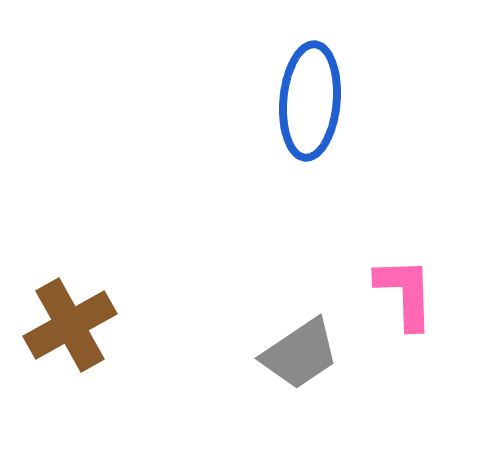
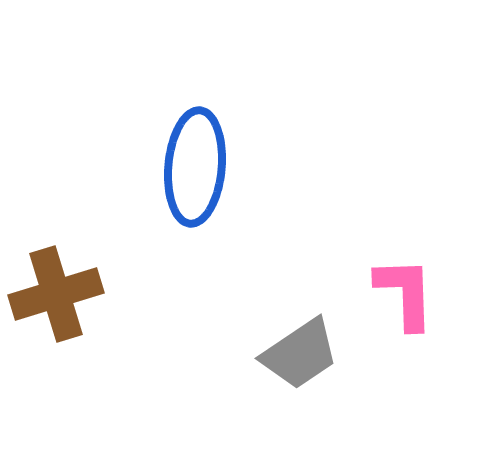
blue ellipse: moved 115 px left, 66 px down
brown cross: moved 14 px left, 31 px up; rotated 12 degrees clockwise
